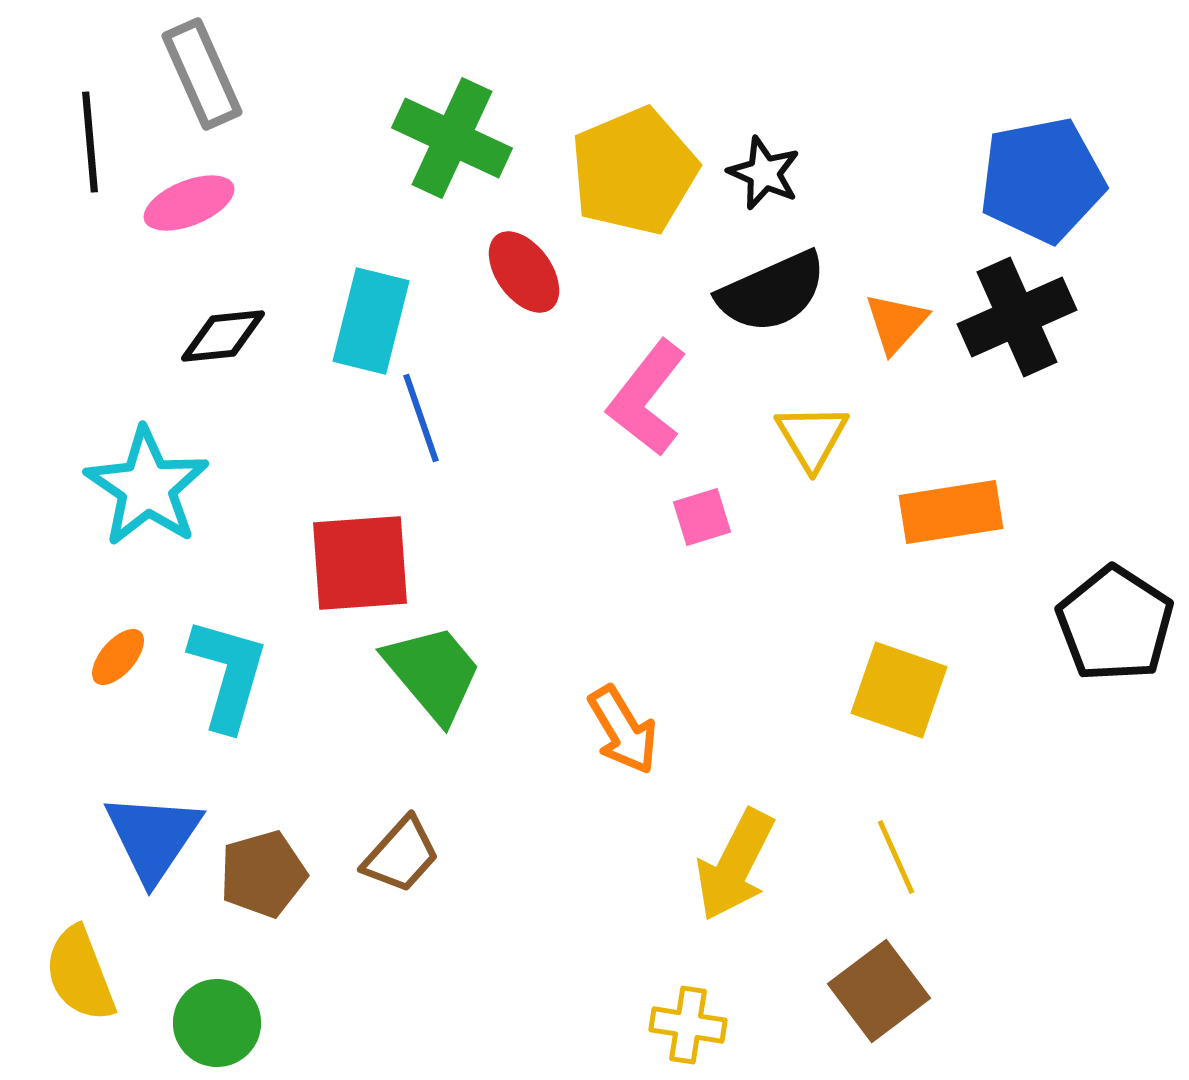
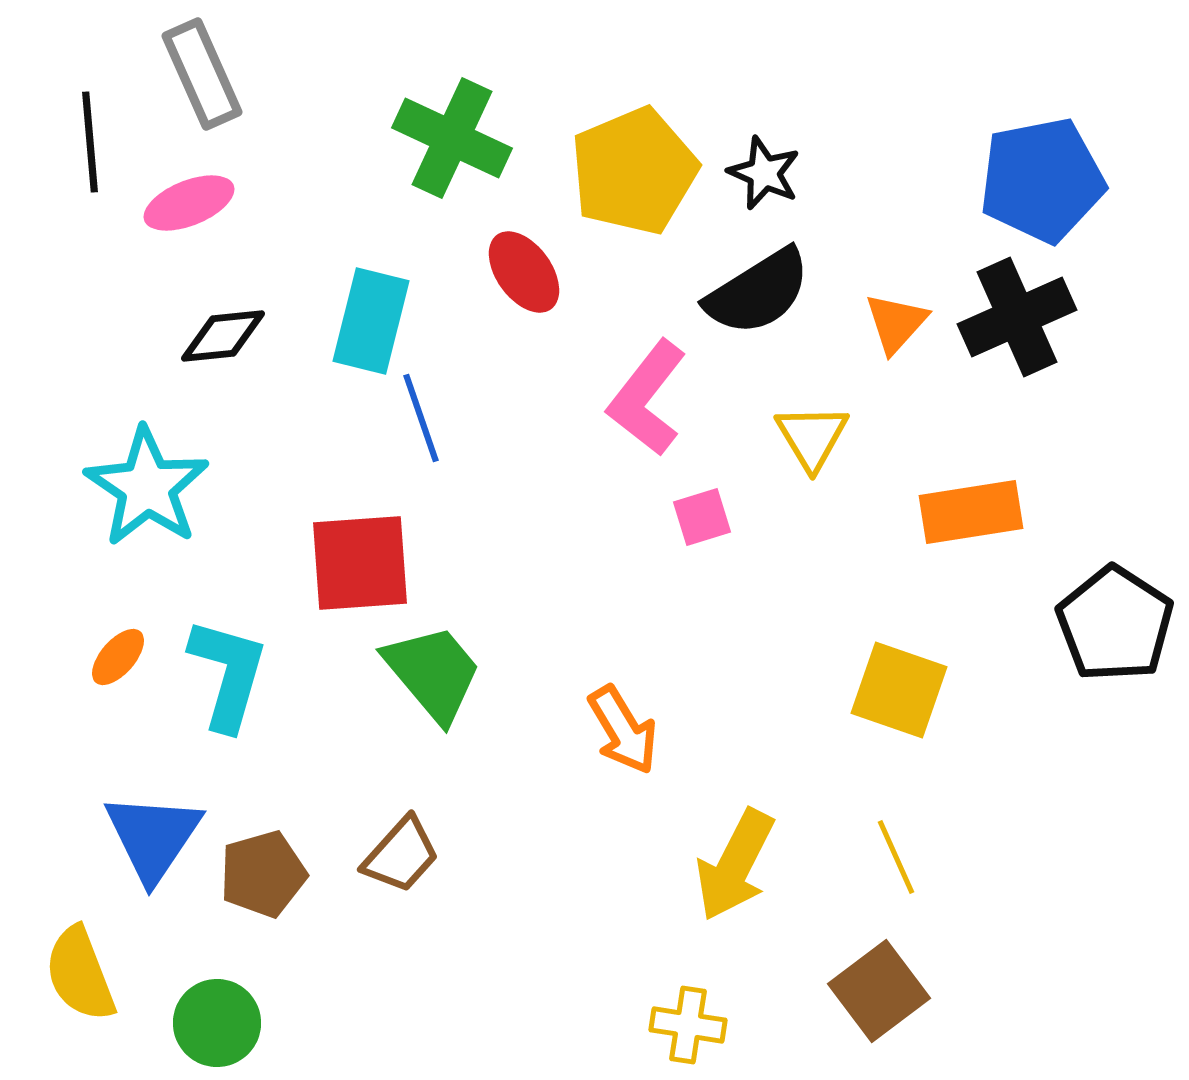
black semicircle: moved 14 px left; rotated 8 degrees counterclockwise
orange rectangle: moved 20 px right
